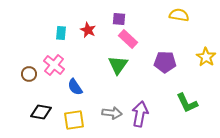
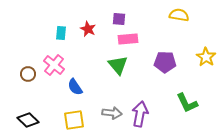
red star: moved 1 px up
pink rectangle: rotated 48 degrees counterclockwise
green triangle: rotated 15 degrees counterclockwise
brown circle: moved 1 px left
black diamond: moved 13 px left, 8 px down; rotated 35 degrees clockwise
